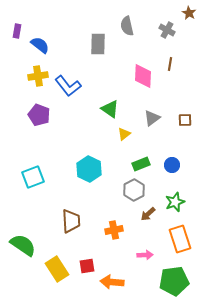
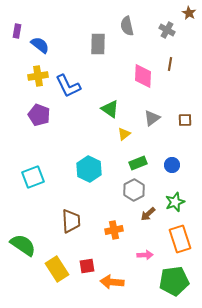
blue L-shape: rotated 12 degrees clockwise
green rectangle: moved 3 px left, 1 px up
